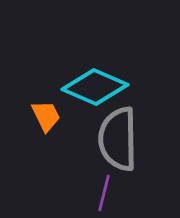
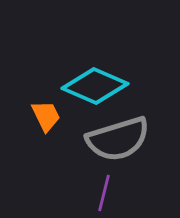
cyan diamond: moved 1 px up
gray semicircle: rotated 106 degrees counterclockwise
